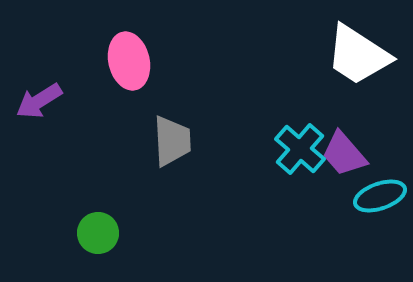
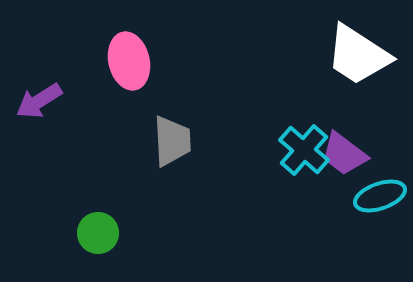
cyan cross: moved 4 px right, 1 px down
purple trapezoid: rotated 12 degrees counterclockwise
